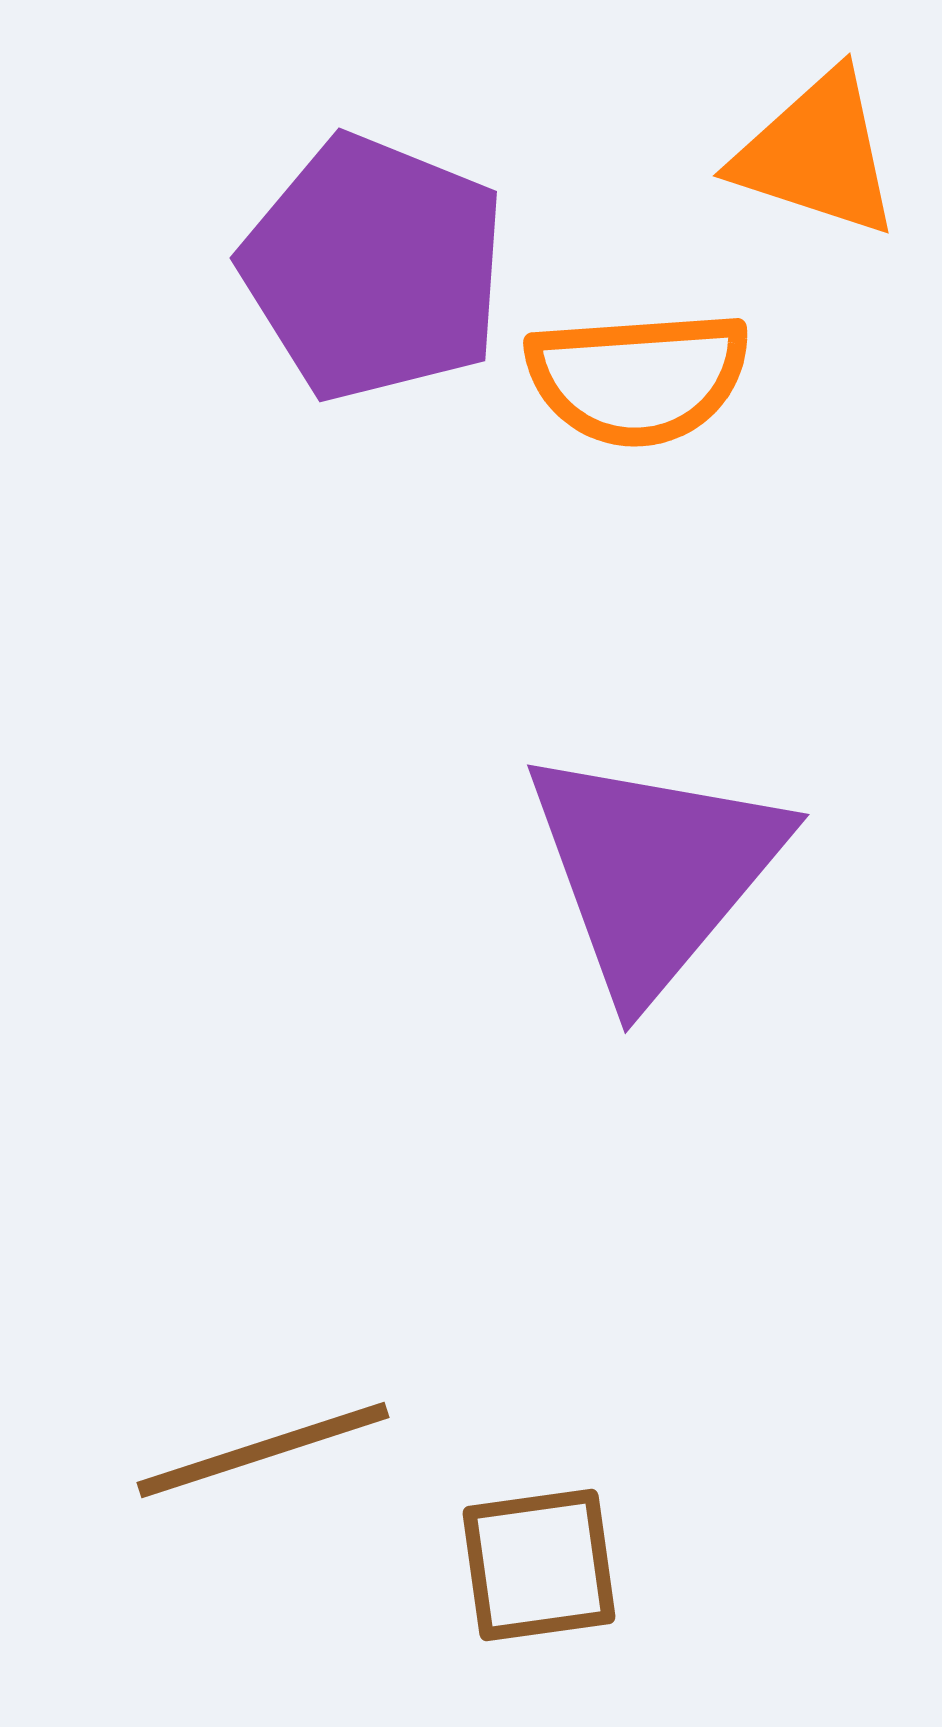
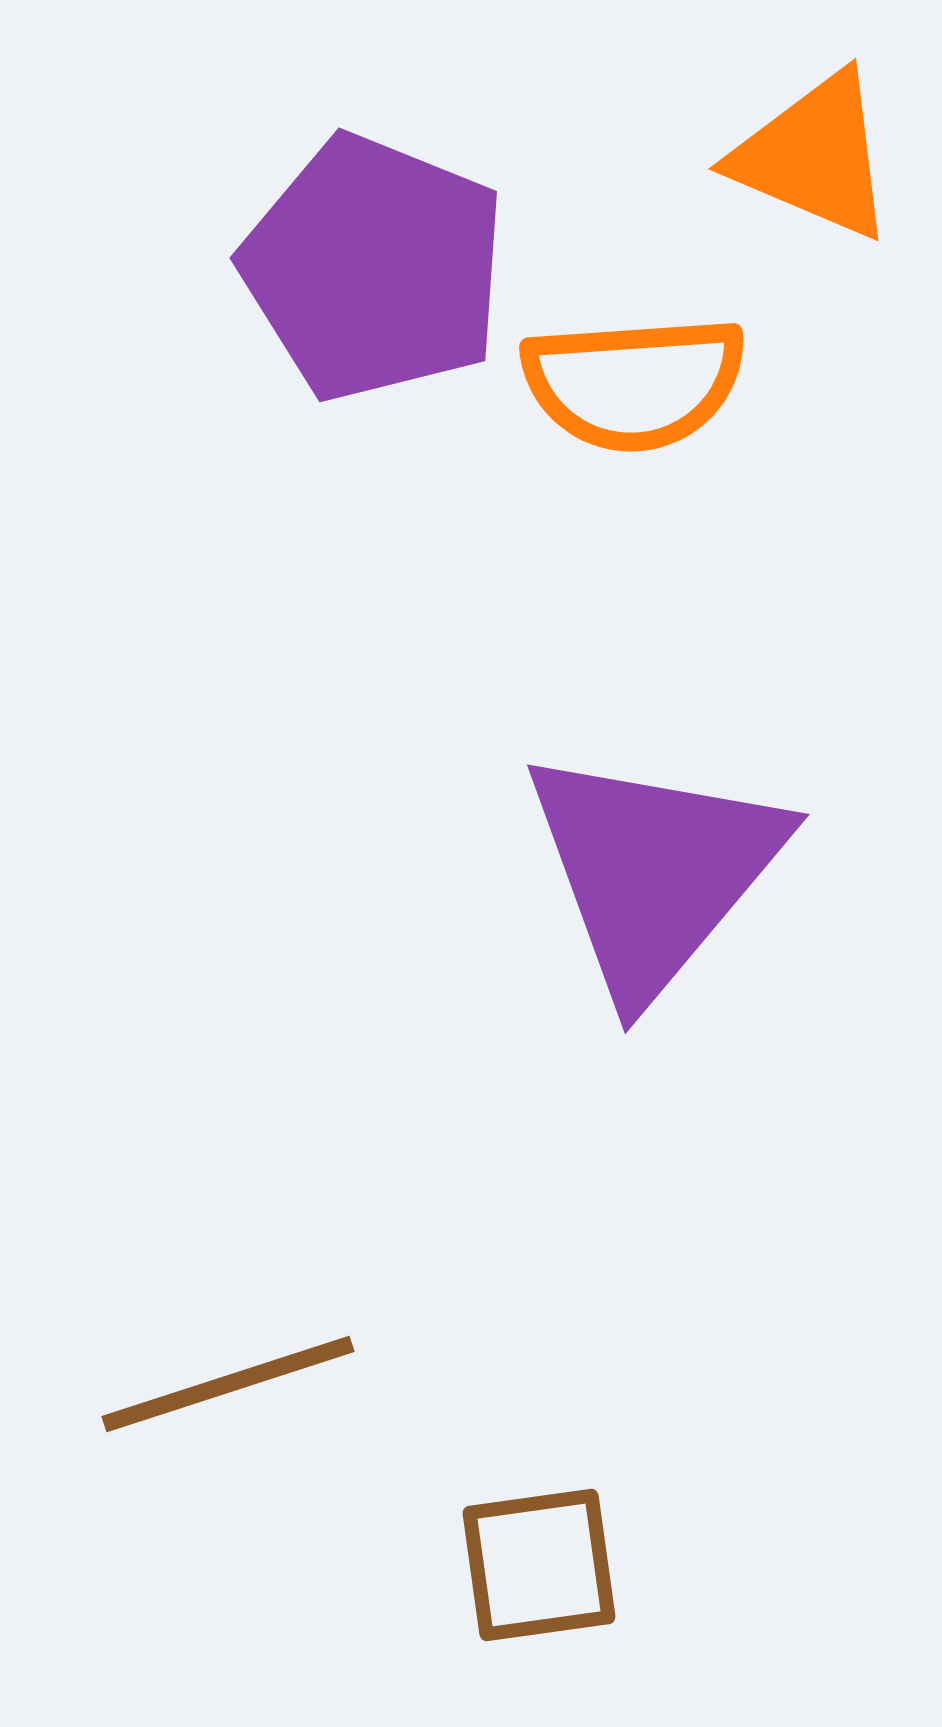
orange triangle: moved 3 px left, 2 px down; rotated 5 degrees clockwise
orange semicircle: moved 4 px left, 5 px down
brown line: moved 35 px left, 66 px up
